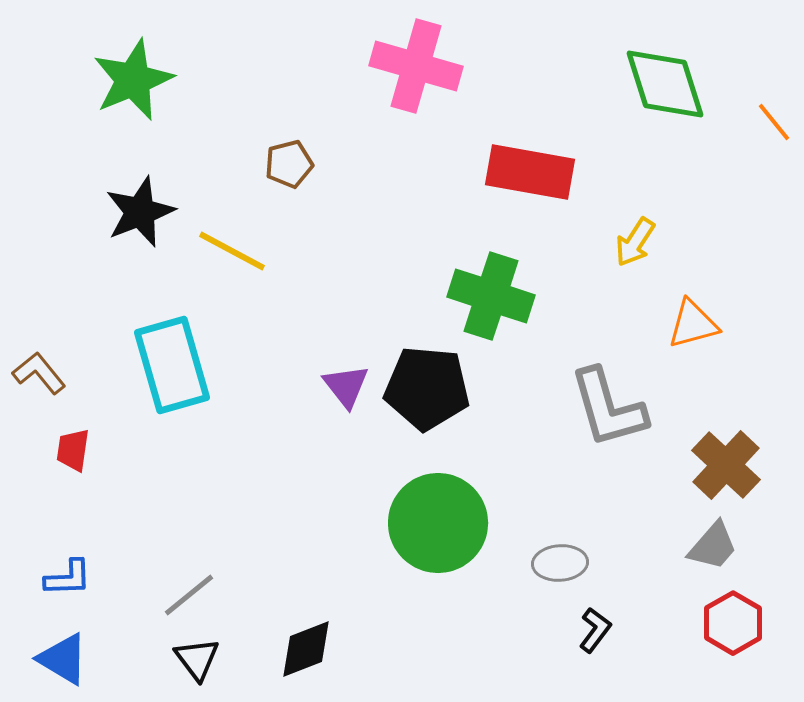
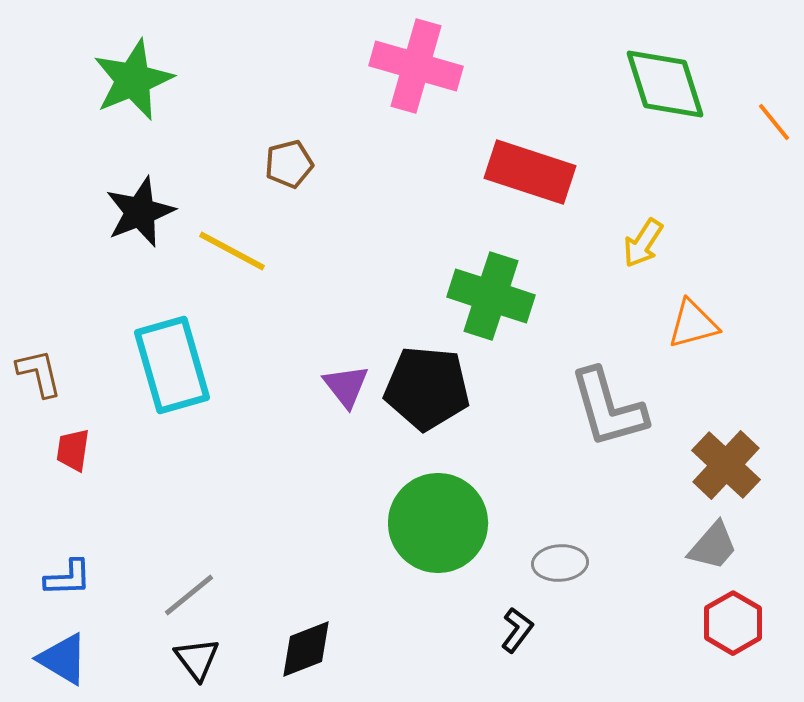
red rectangle: rotated 8 degrees clockwise
yellow arrow: moved 8 px right, 1 px down
brown L-shape: rotated 26 degrees clockwise
black L-shape: moved 78 px left
